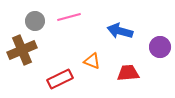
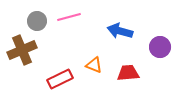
gray circle: moved 2 px right
orange triangle: moved 2 px right, 4 px down
